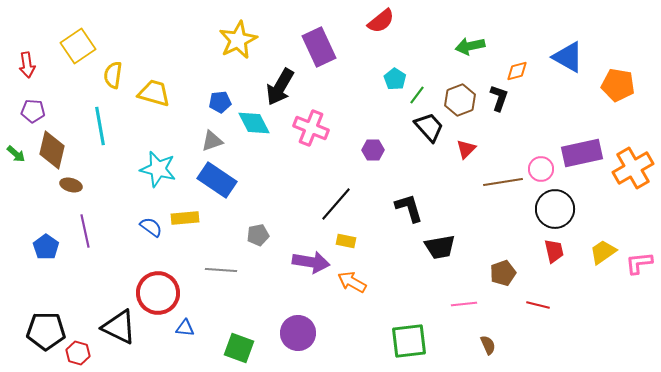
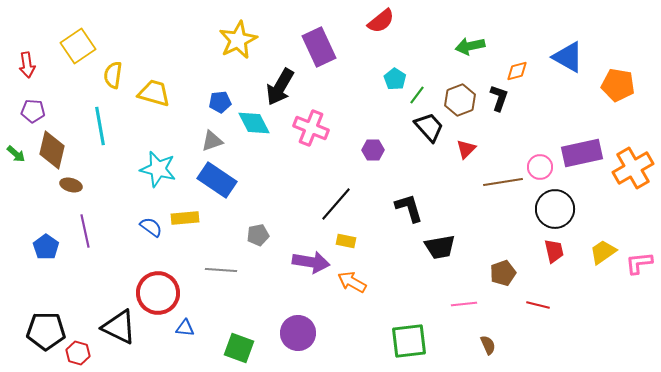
pink circle at (541, 169): moved 1 px left, 2 px up
